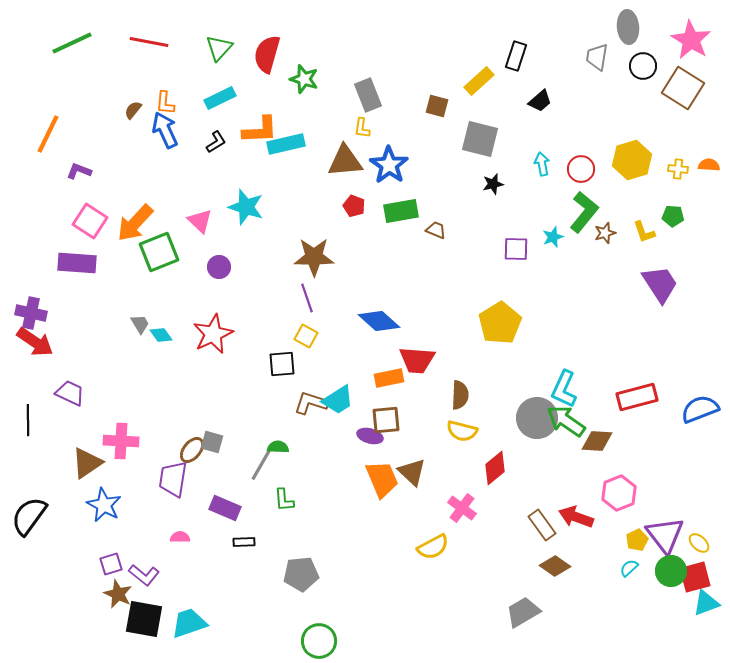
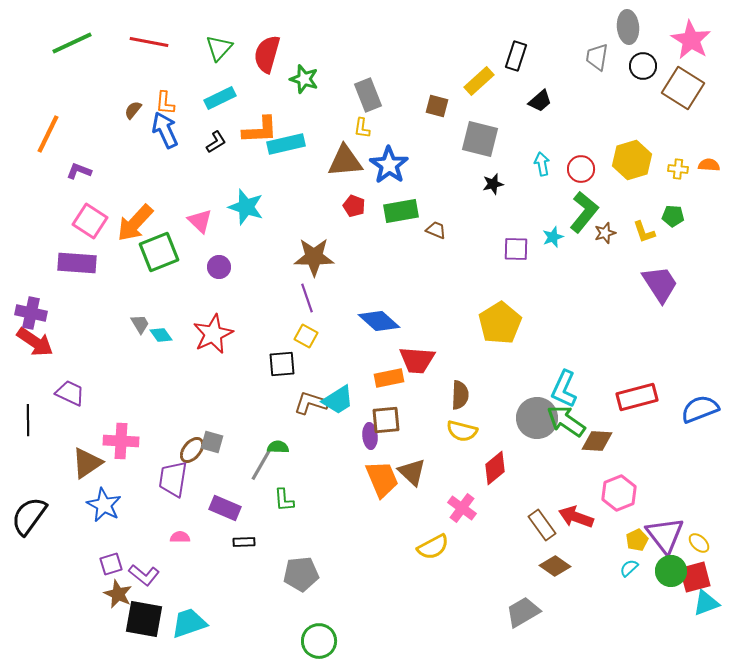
purple ellipse at (370, 436): rotated 70 degrees clockwise
